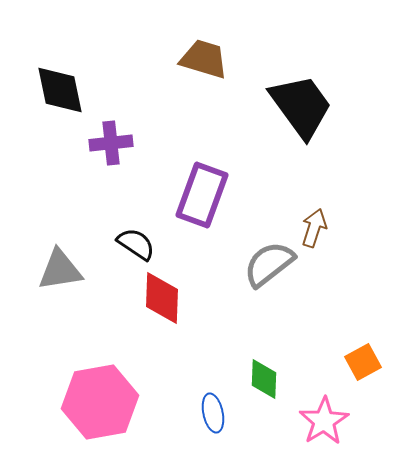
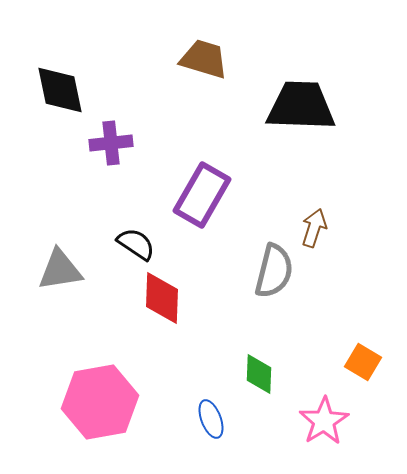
black trapezoid: rotated 52 degrees counterclockwise
purple rectangle: rotated 10 degrees clockwise
gray semicircle: moved 5 px right, 7 px down; rotated 142 degrees clockwise
orange square: rotated 30 degrees counterclockwise
green diamond: moved 5 px left, 5 px up
blue ellipse: moved 2 px left, 6 px down; rotated 9 degrees counterclockwise
